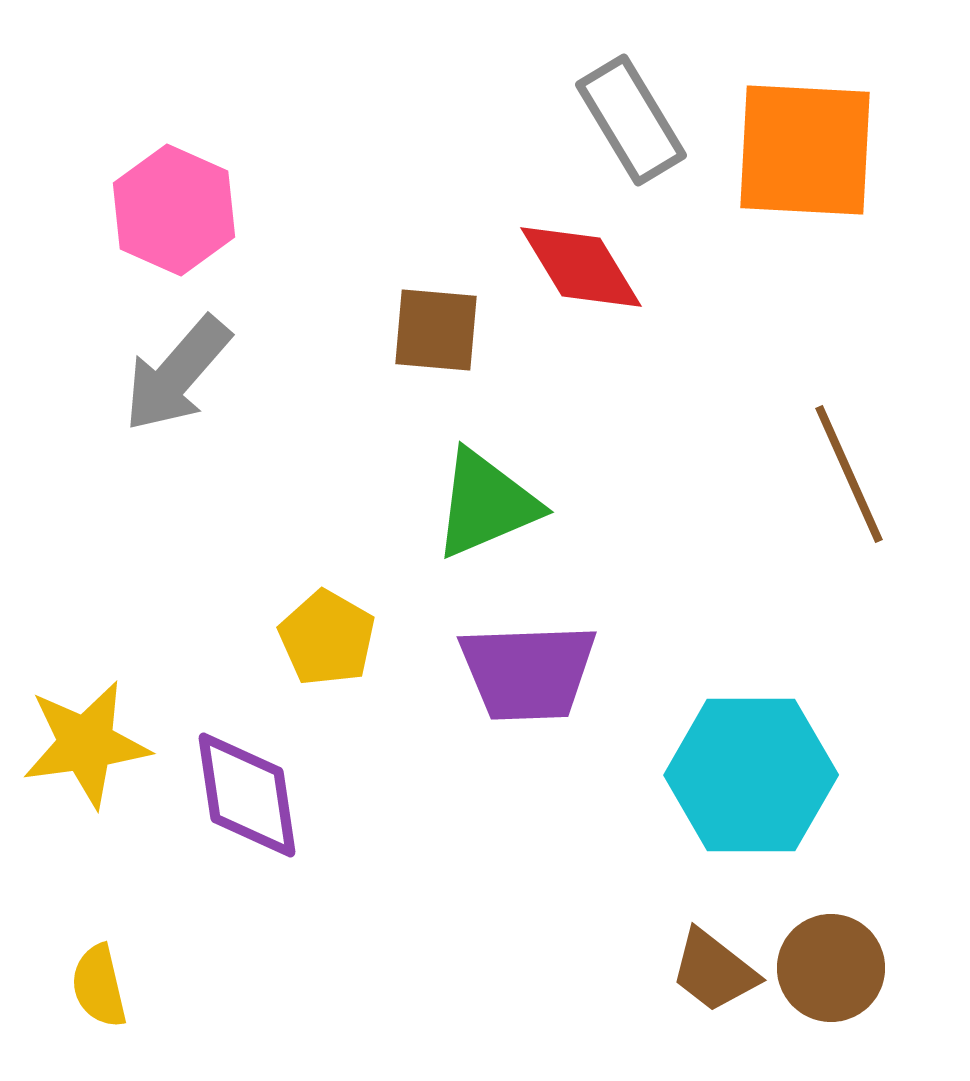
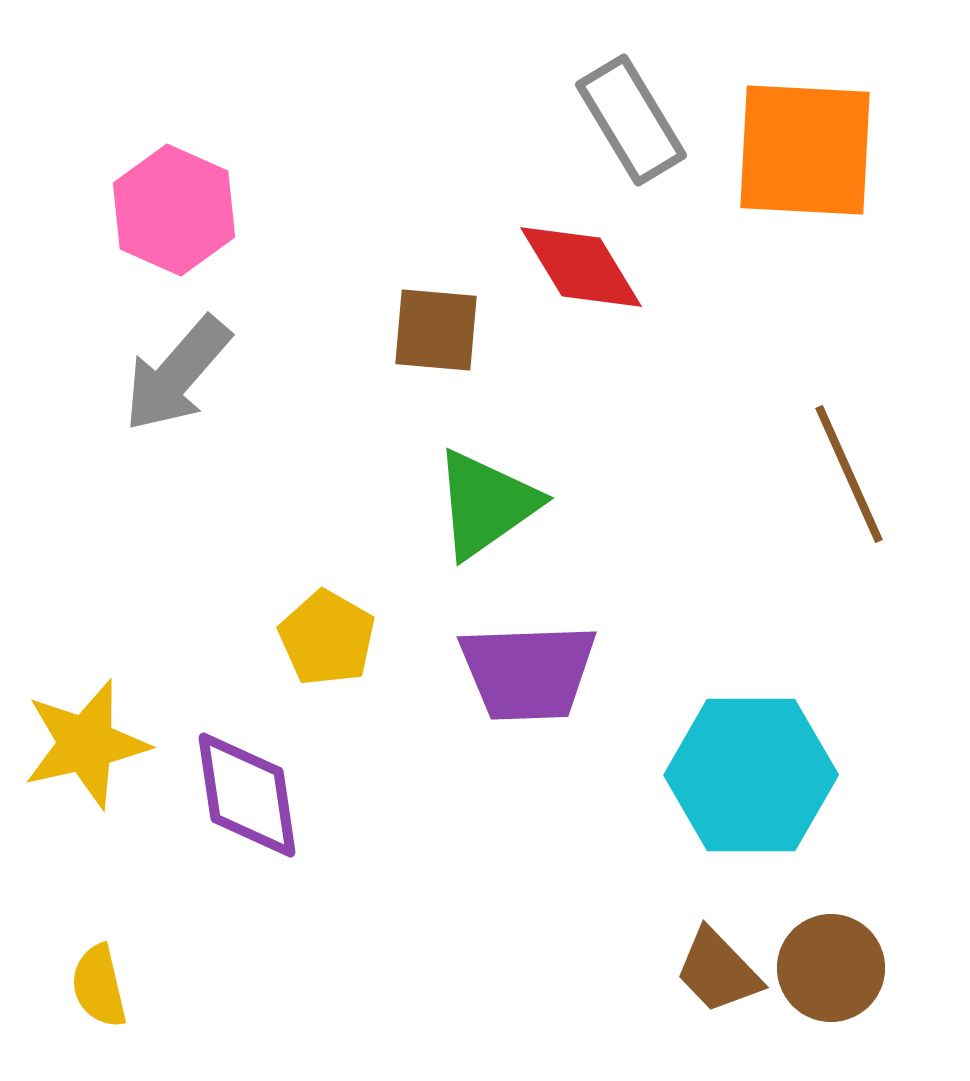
green triangle: rotated 12 degrees counterclockwise
yellow star: rotated 5 degrees counterclockwise
brown trapezoid: moved 4 px right; rotated 8 degrees clockwise
